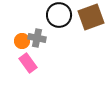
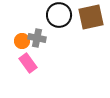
brown square: rotated 8 degrees clockwise
